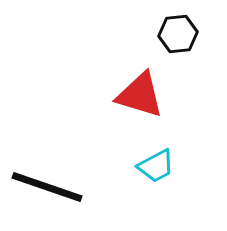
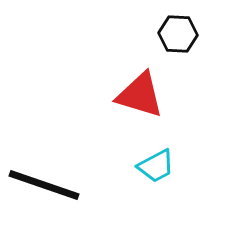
black hexagon: rotated 9 degrees clockwise
black line: moved 3 px left, 2 px up
